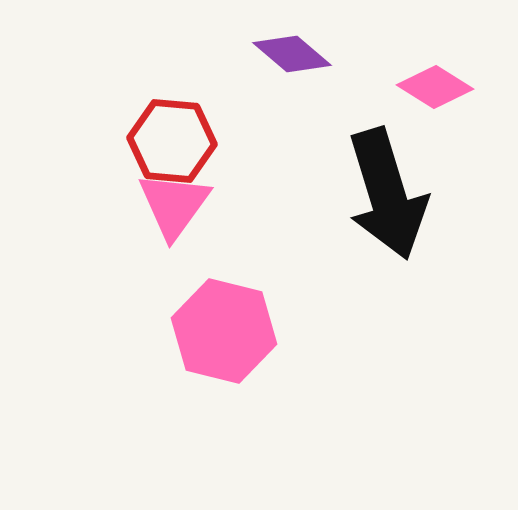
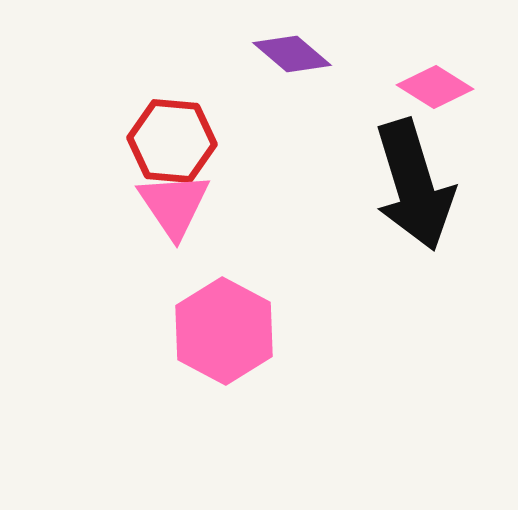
black arrow: moved 27 px right, 9 px up
pink triangle: rotated 10 degrees counterclockwise
pink hexagon: rotated 14 degrees clockwise
